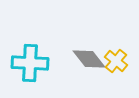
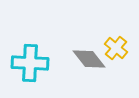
yellow cross: moved 13 px up
